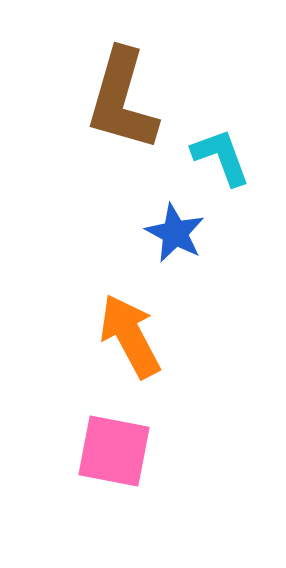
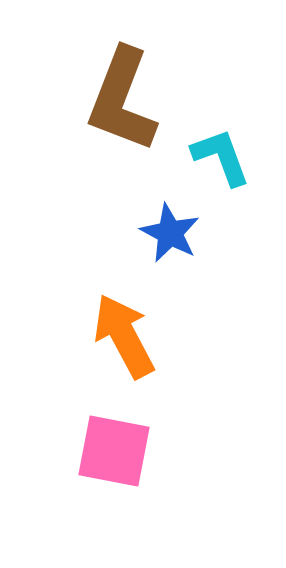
brown L-shape: rotated 5 degrees clockwise
blue star: moved 5 px left
orange arrow: moved 6 px left
